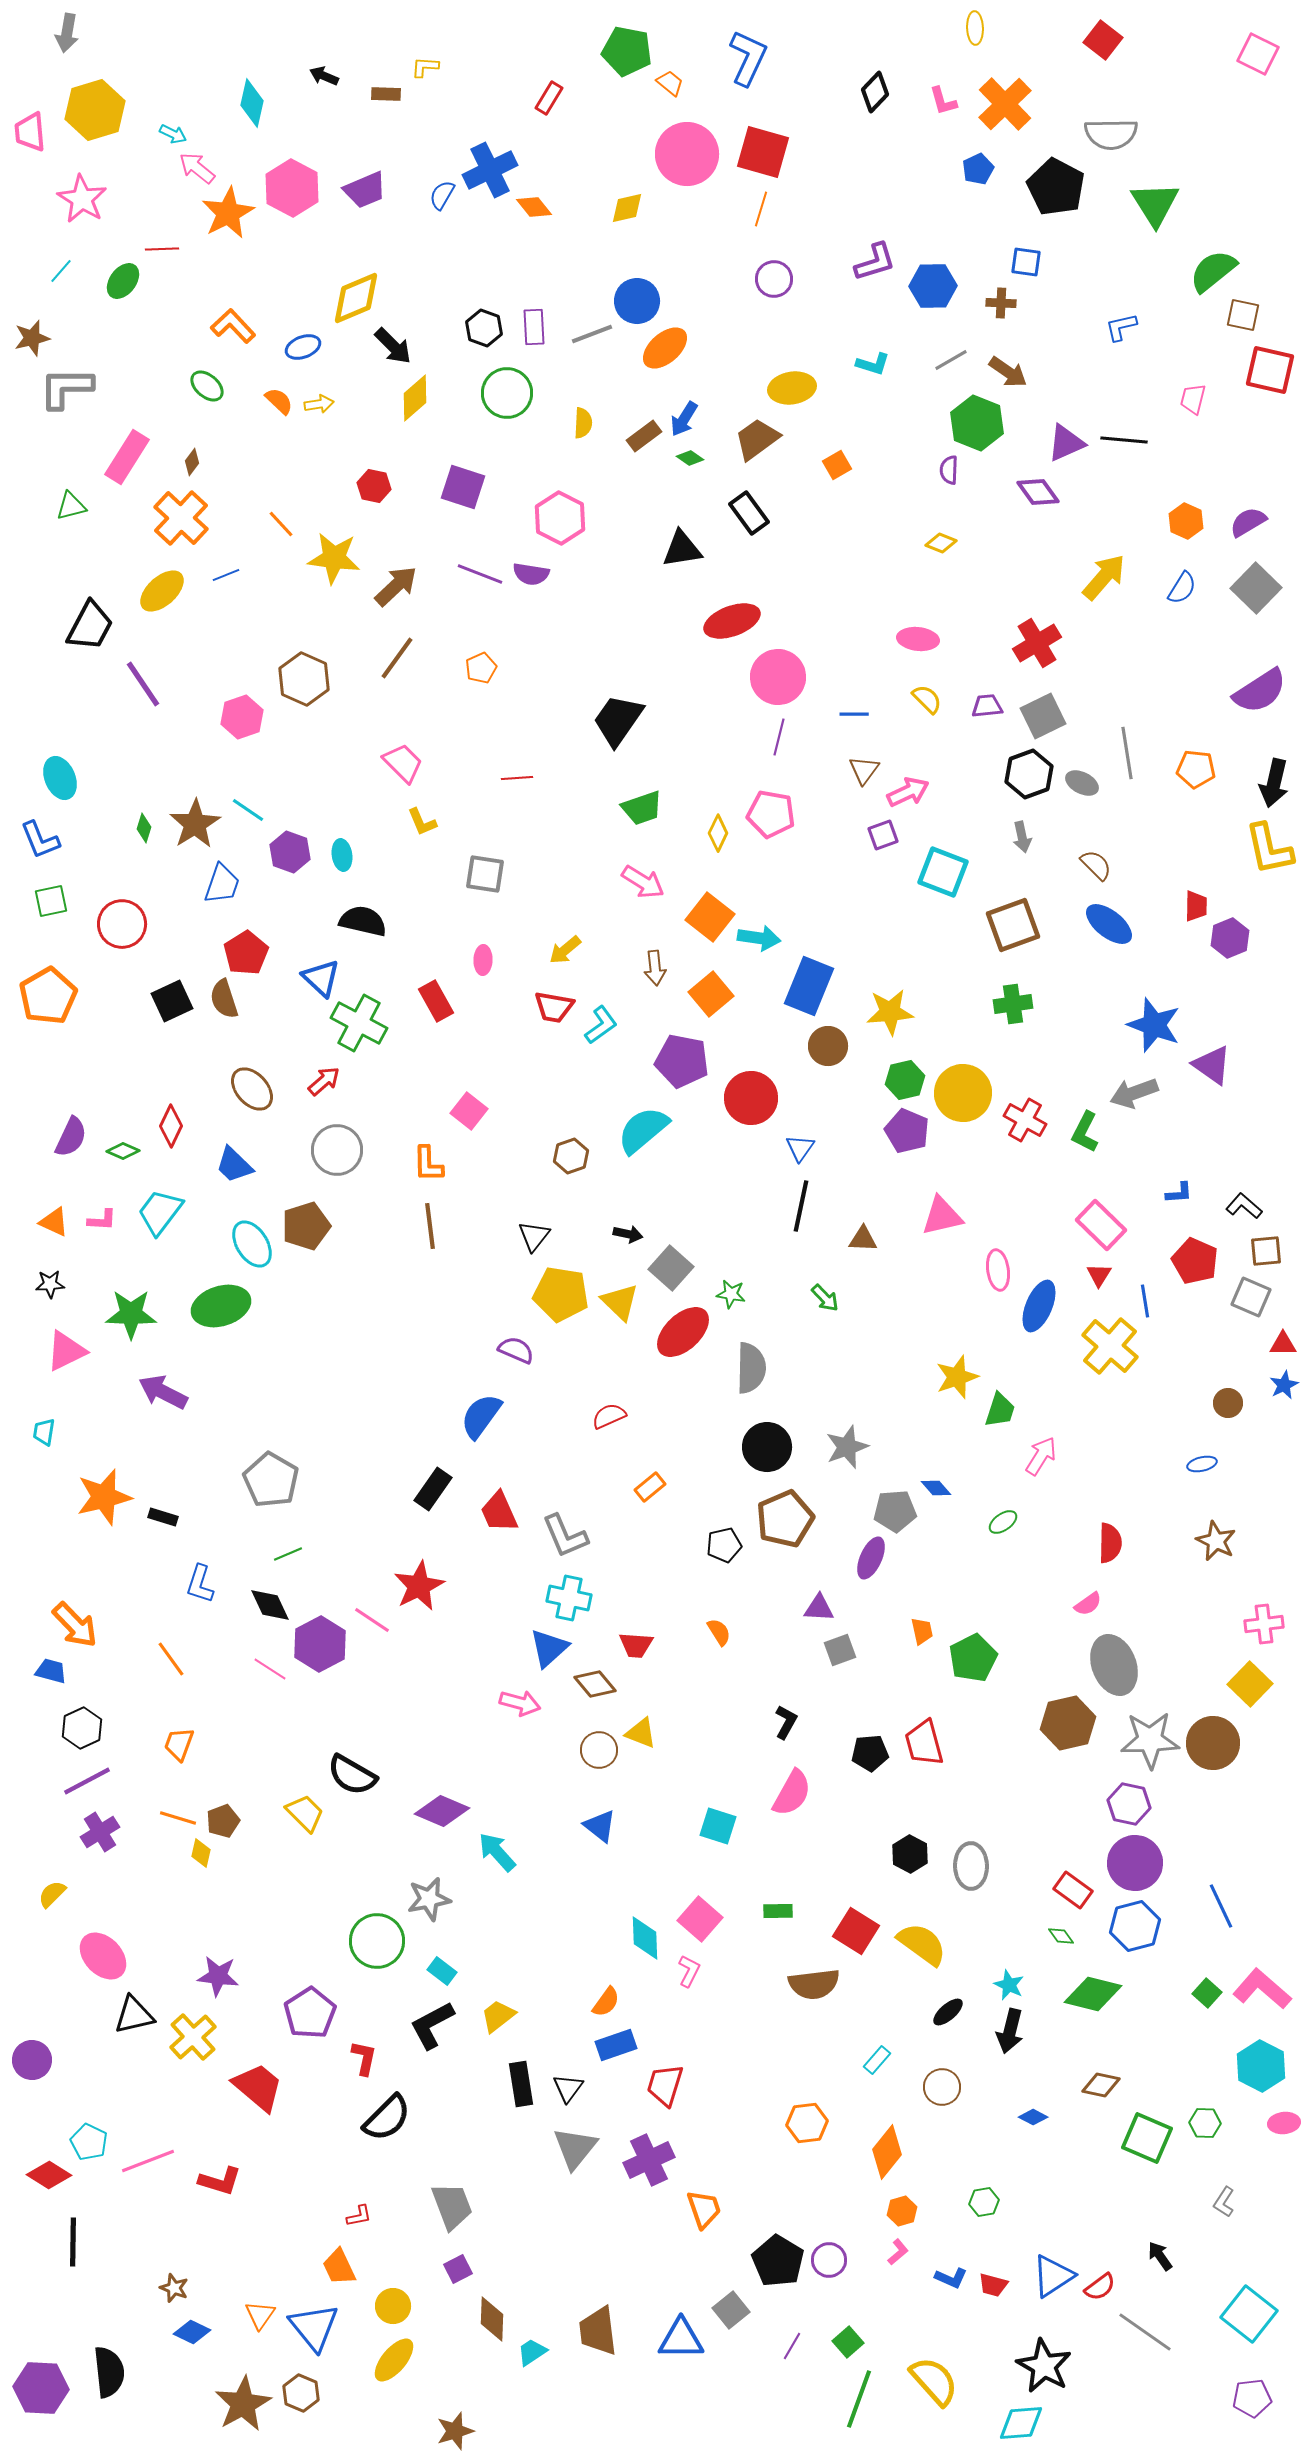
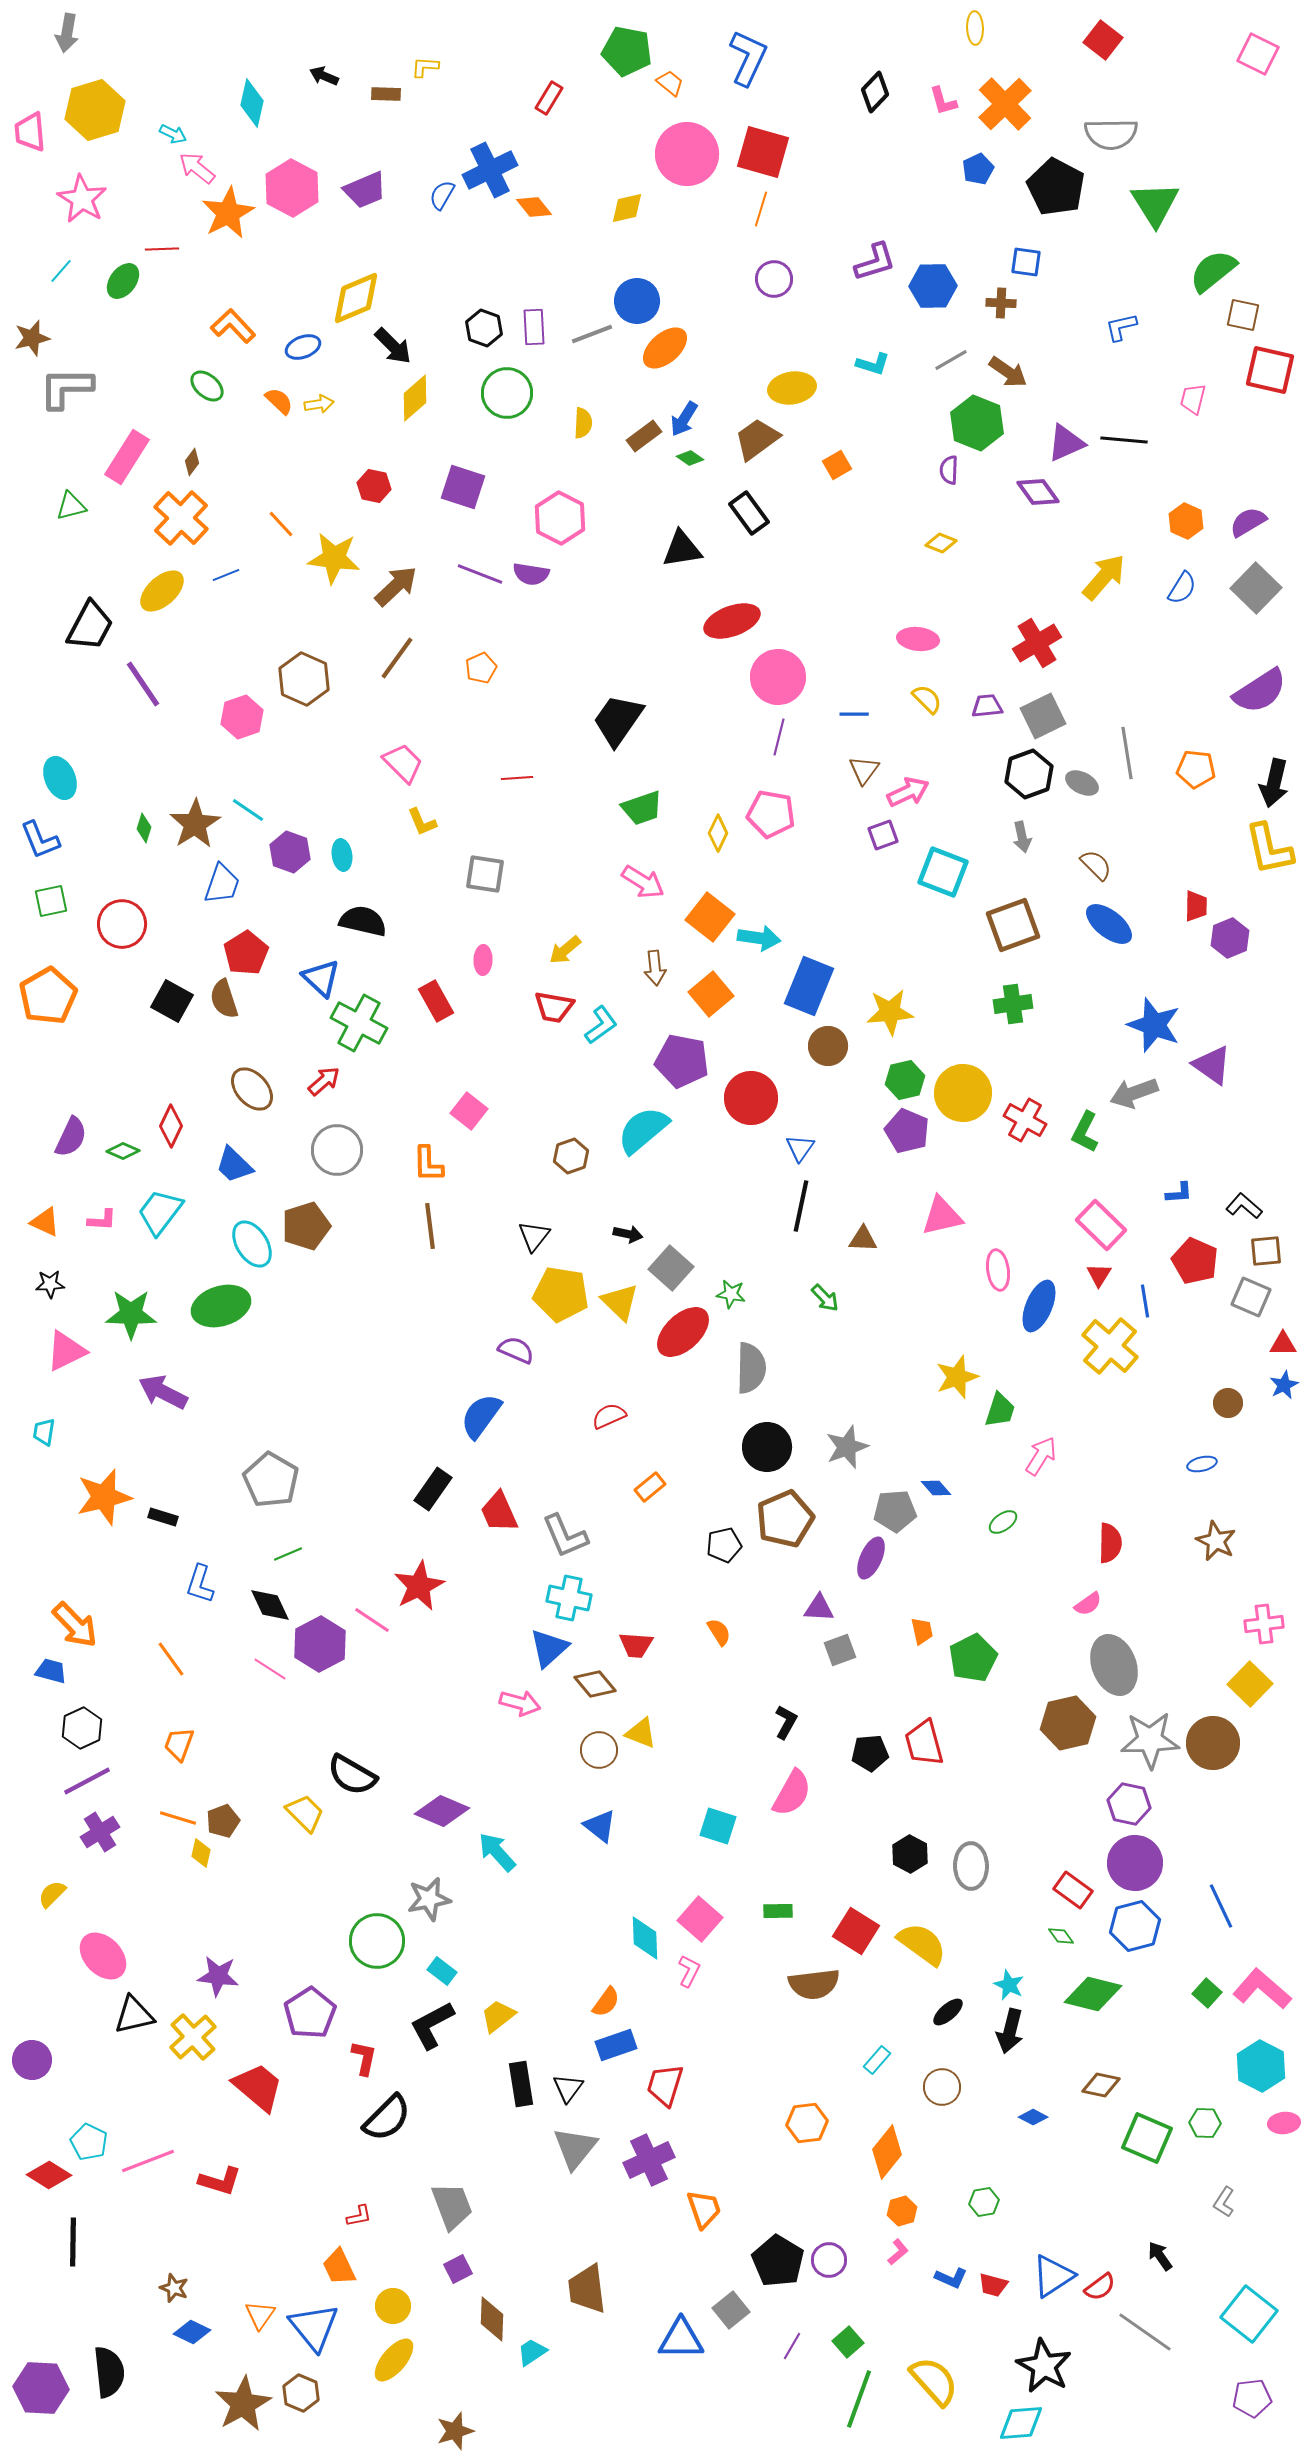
black square at (172, 1001): rotated 36 degrees counterclockwise
orange triangle at (54, 1222): moved 9 px left
brown trapezoid at (598, 2331): moved 11 px left, 42 px up
